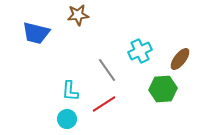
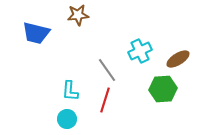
brown ellipse: moved 2 px left; rotated 20 degrees clockwise
red line: moved 1 px right, 4 px up; rotated 40 degrees counterclockwise
